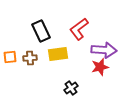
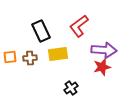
red L-shape: moved 3 px up
red star: moved 2 px right
